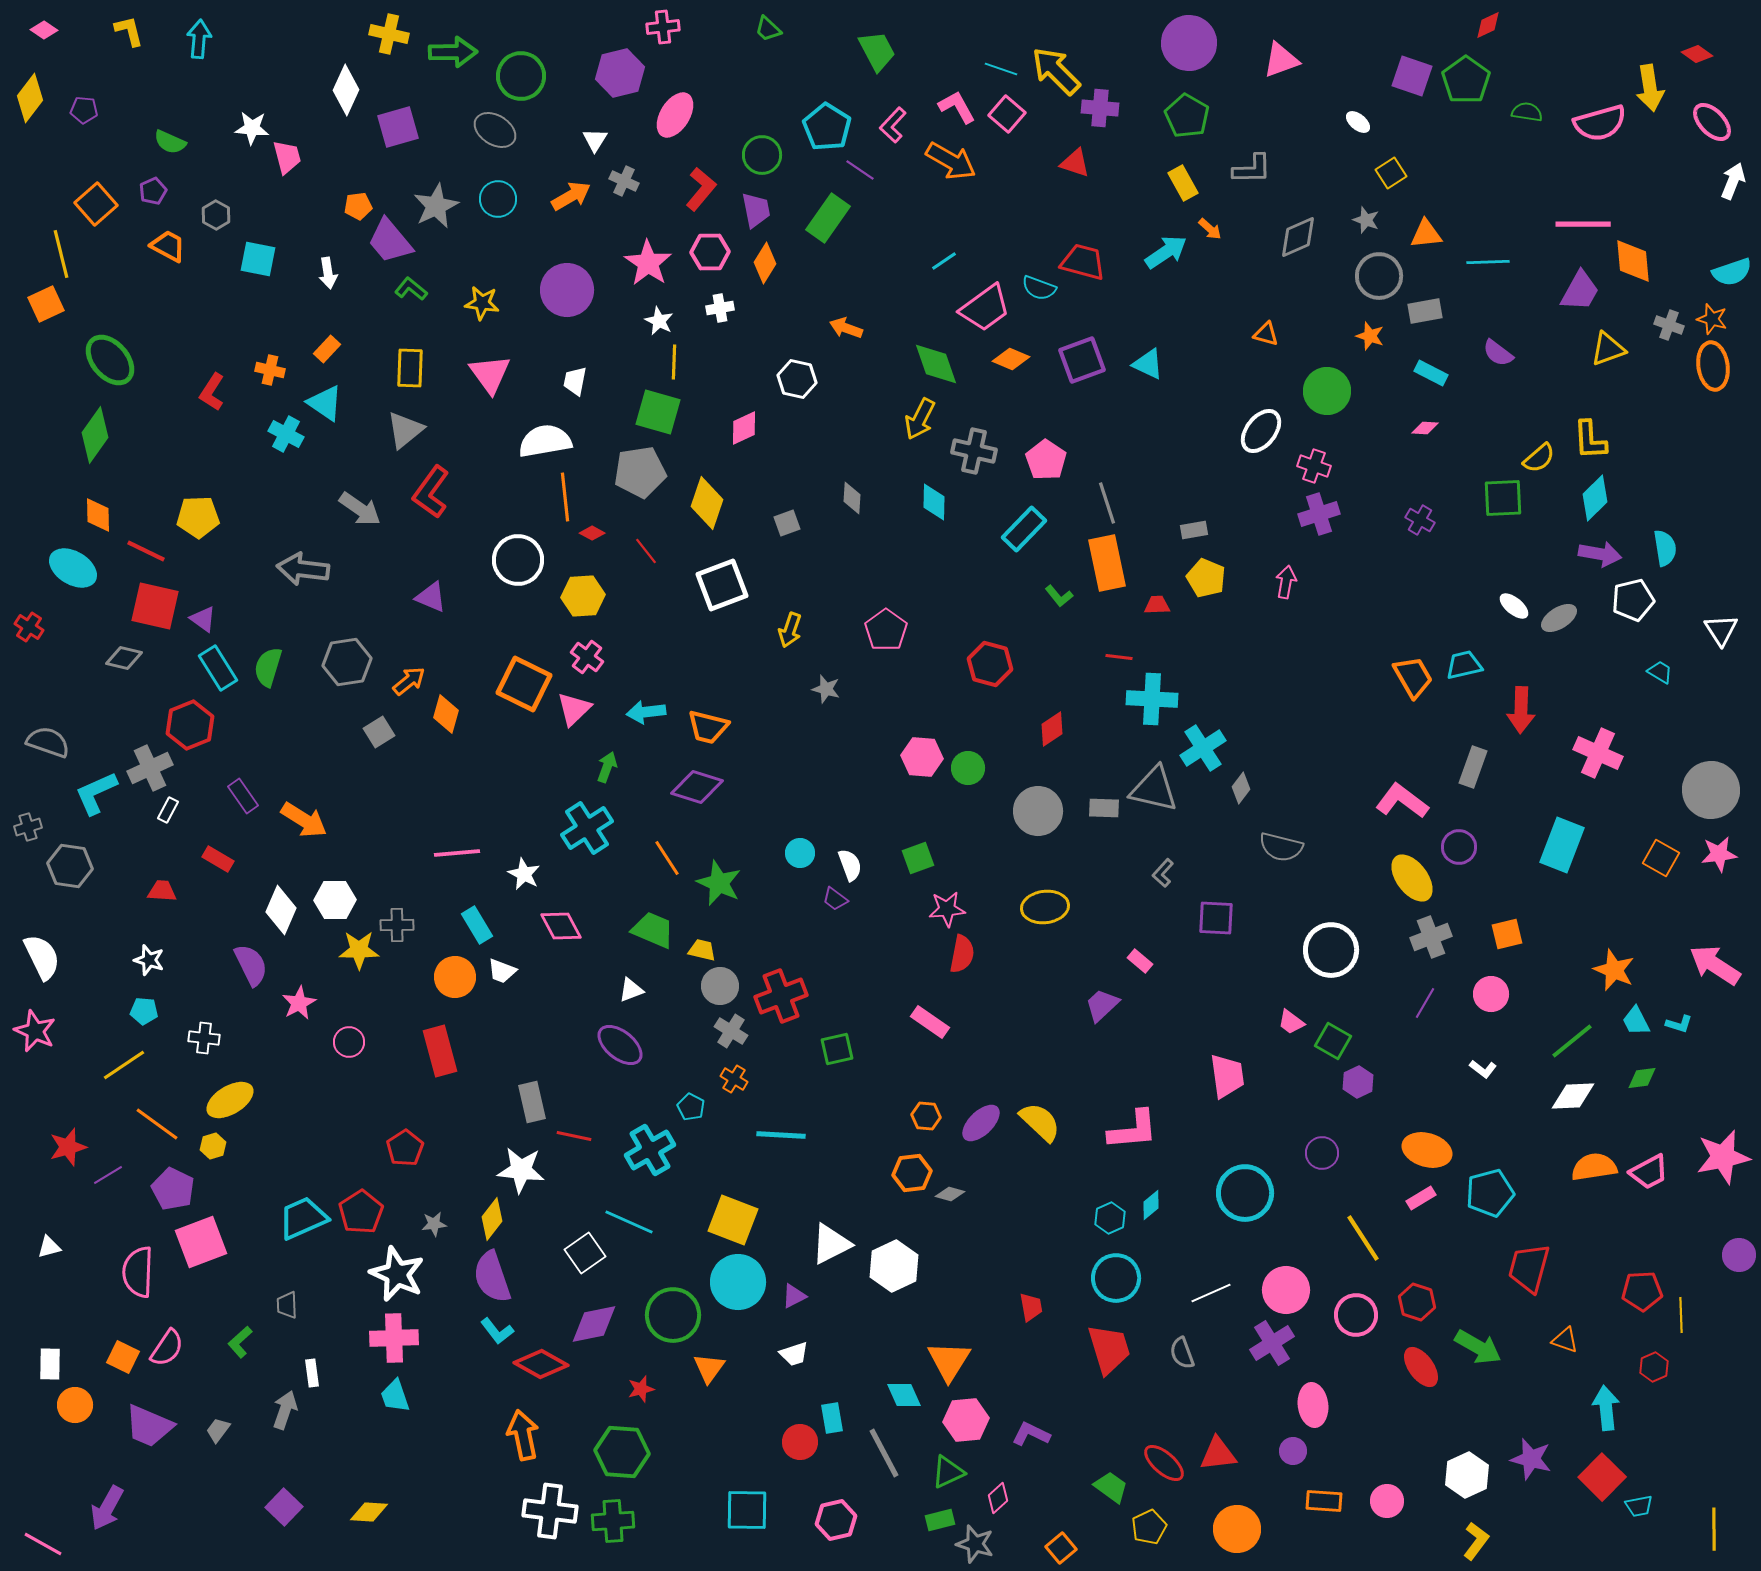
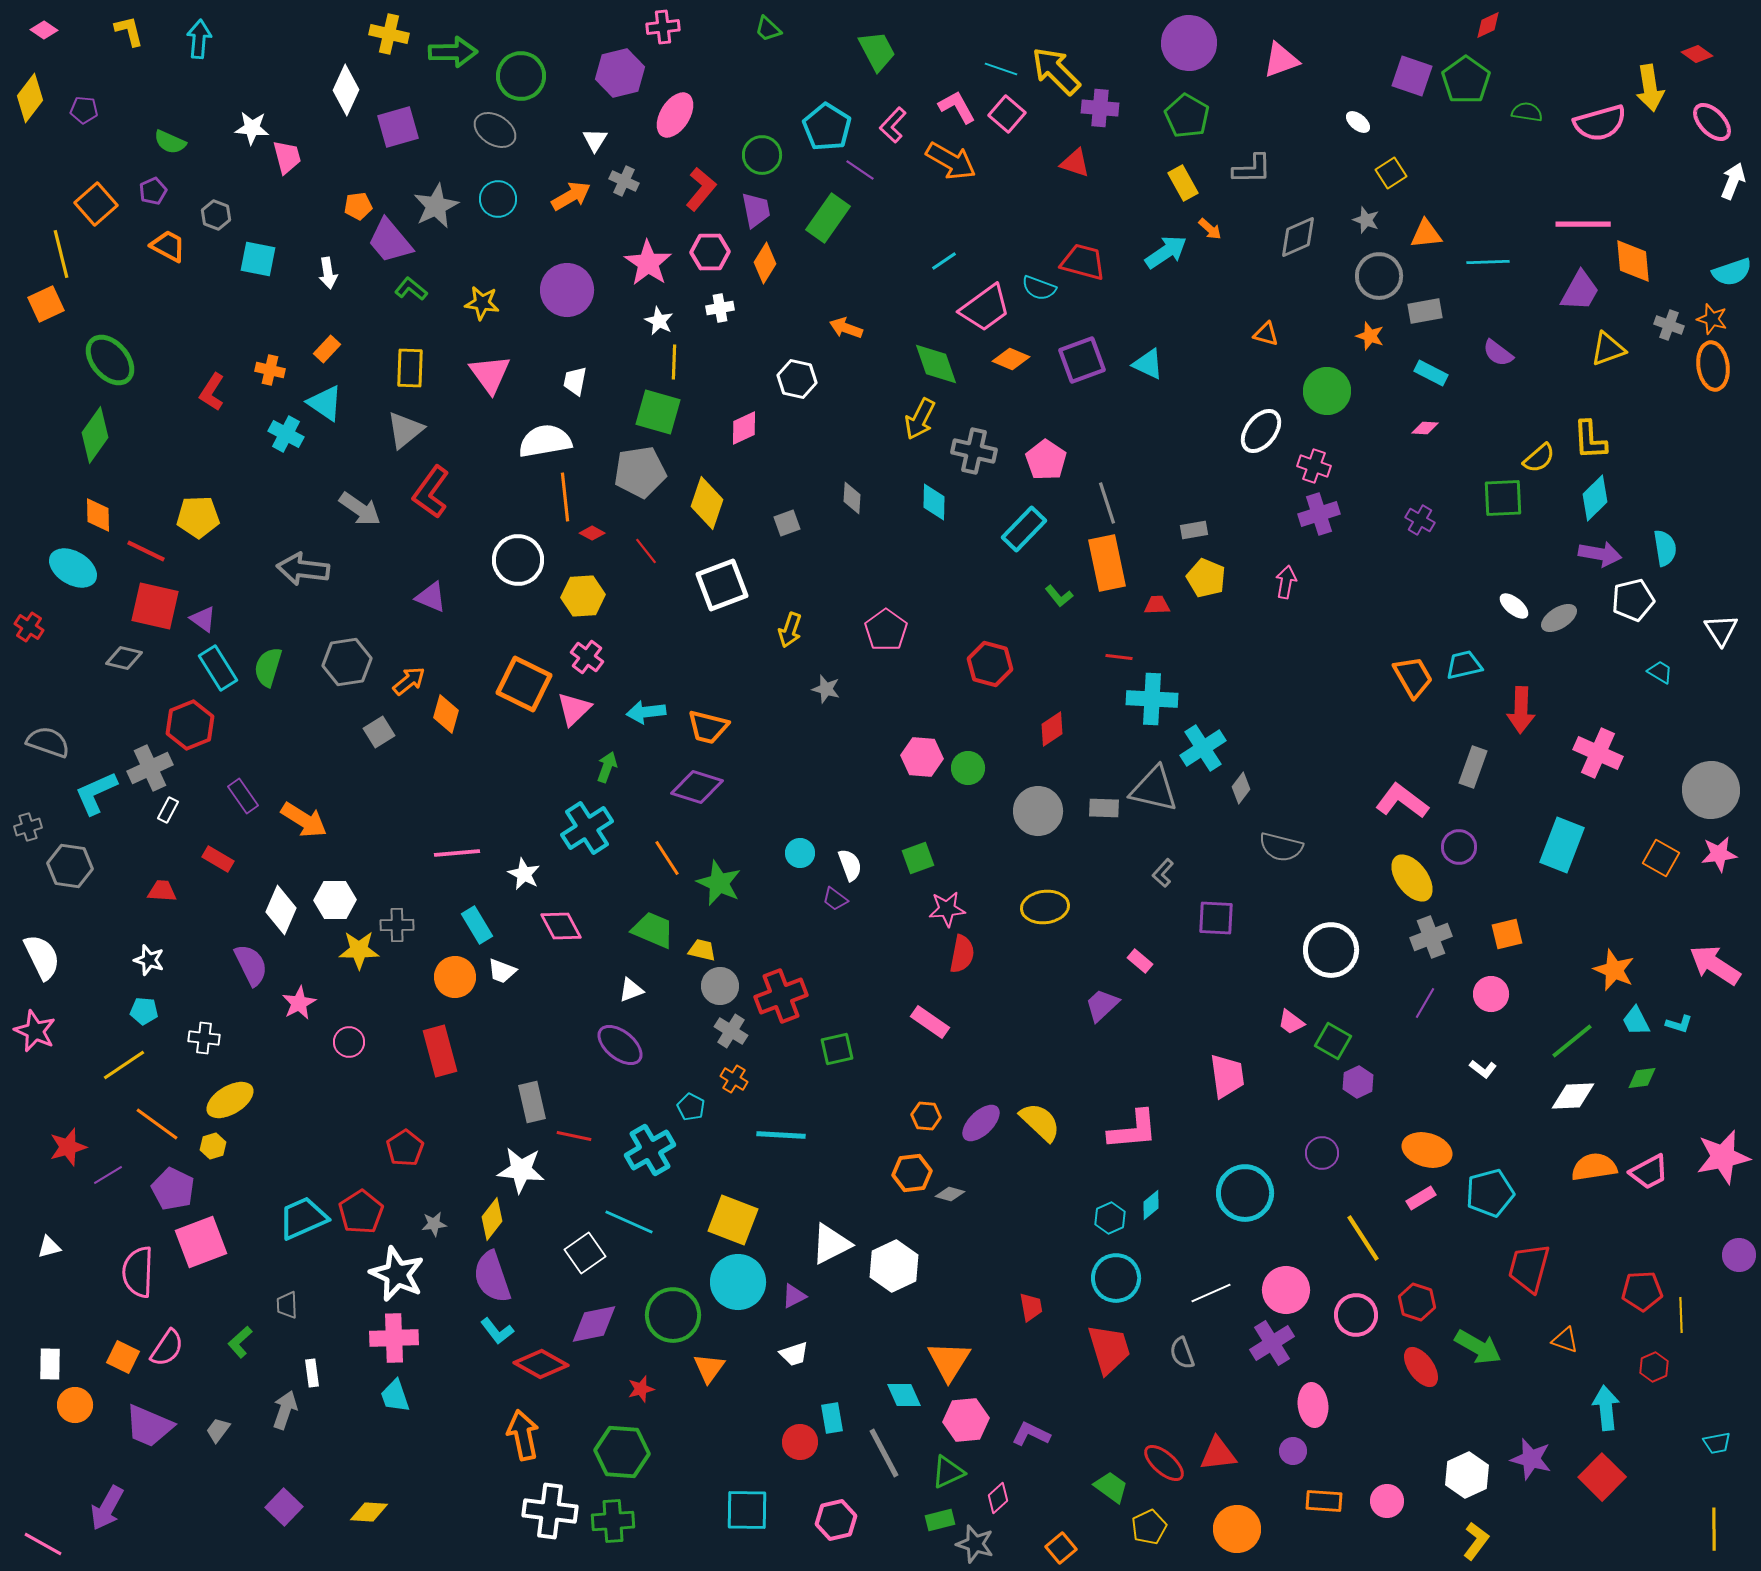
gray hexagon at (216, 215): rotated 8 degrees counterclockwise
cyan trapezoid at (1639, 1506): moved 78 px right, 63 px up
